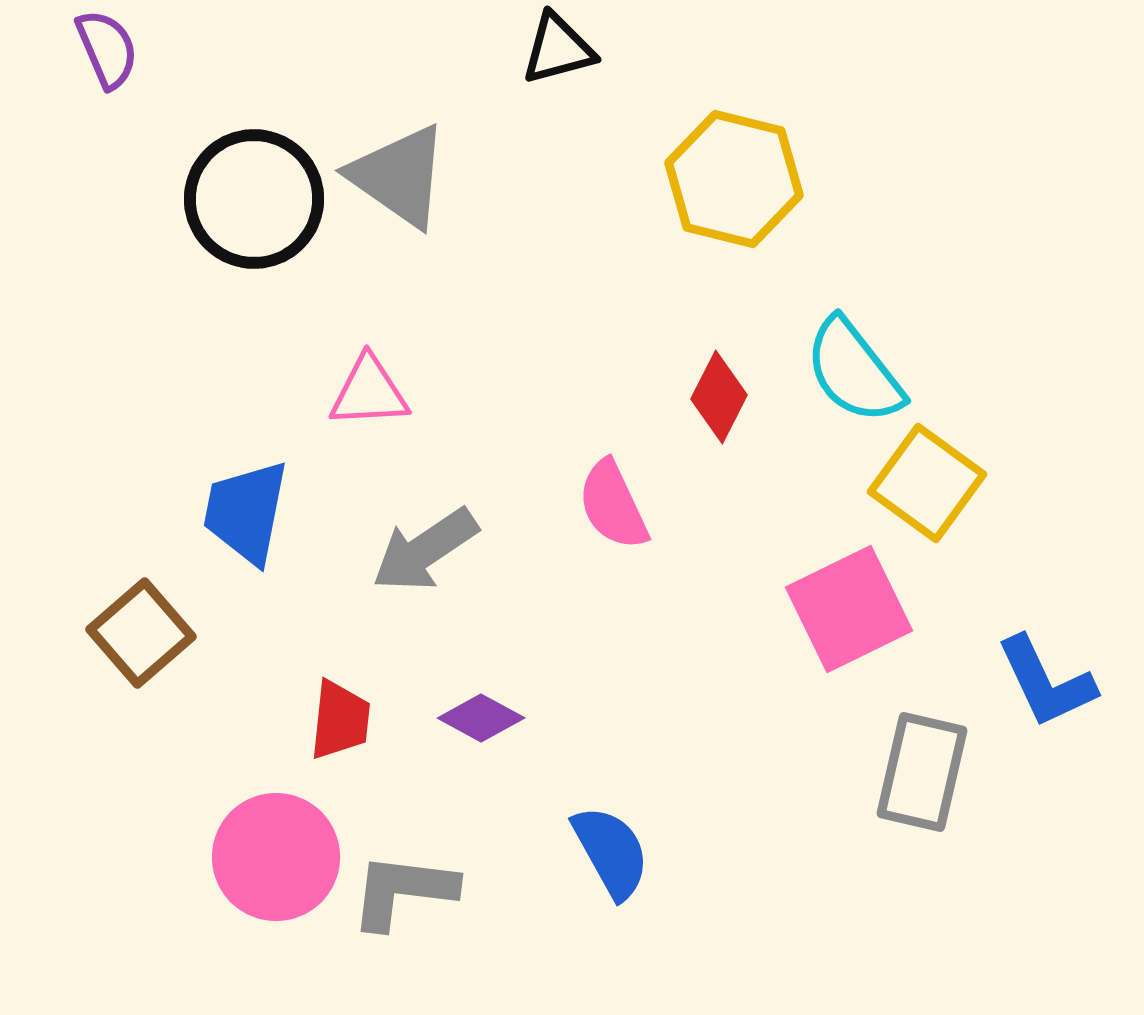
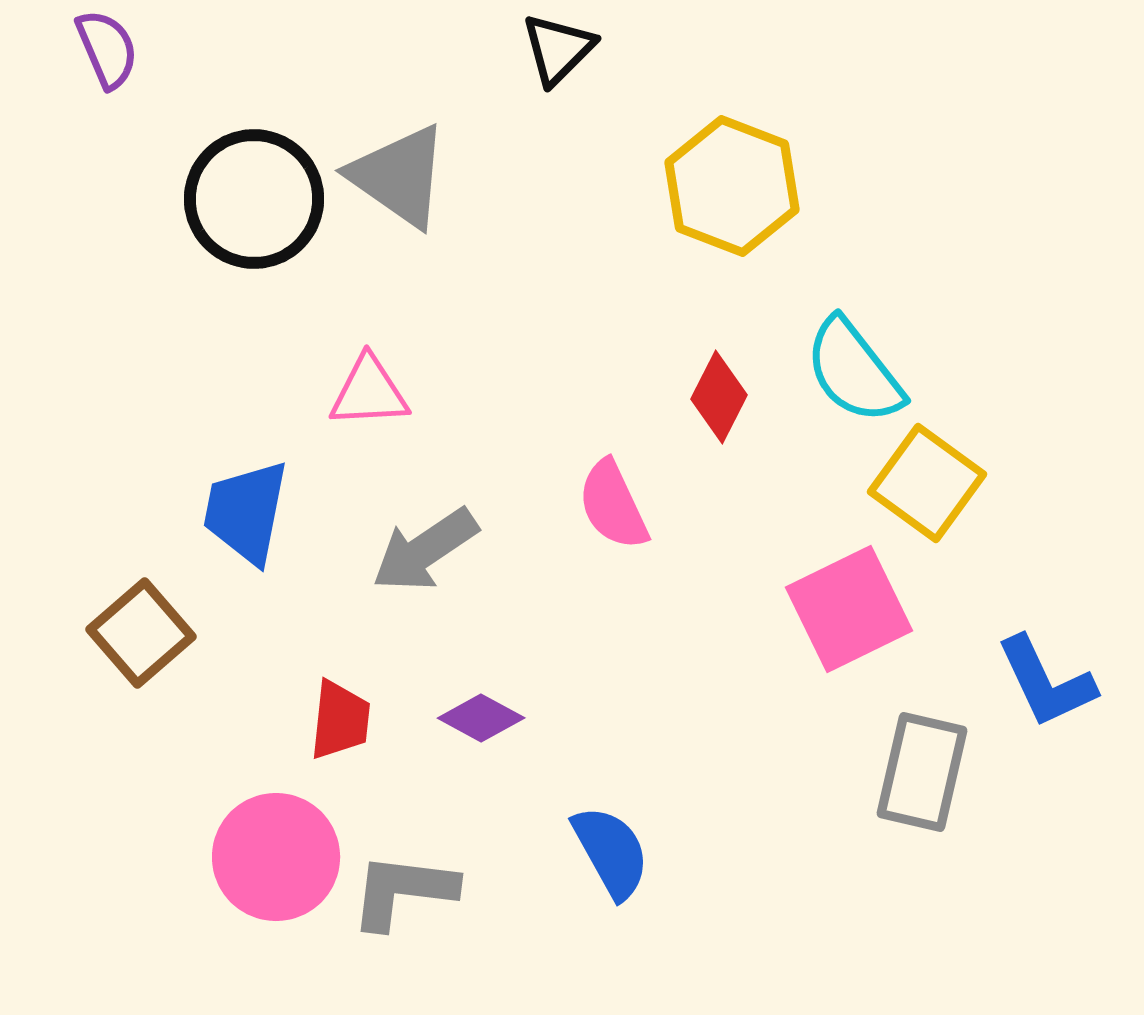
black triangle: rotated 30 degrees counterclockwise
yellow hexagon: moved 2 px left, 7 px down; rotated 7 degrees clockwise
